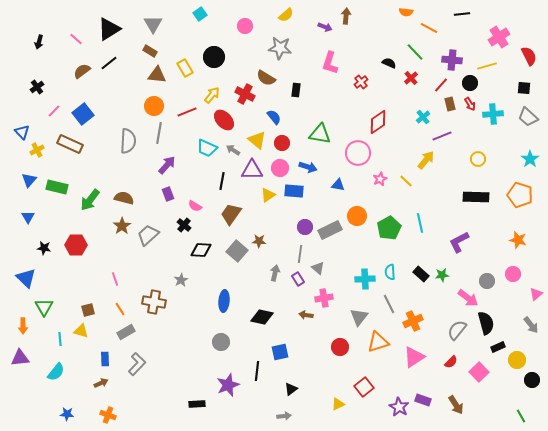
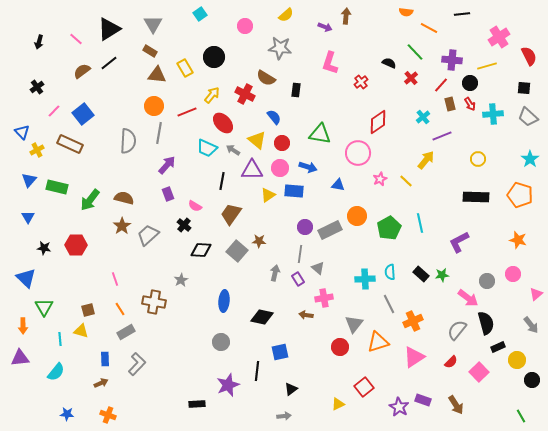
red ellipse at (224, 120): moved 1 px left, 3 px down
gray triangle at (359, 317): moved 5 px left, 7 px down
